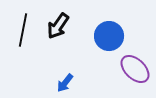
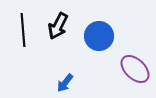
black arrow: rotated 8 degrees counterclockwise
black line: rotated 16 degrees counterclockwise
blue circle: moved 10 px left
